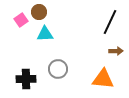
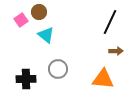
cyan triangle: moved 1 px right, 1 px down; rotated 42 degrees clockwise
